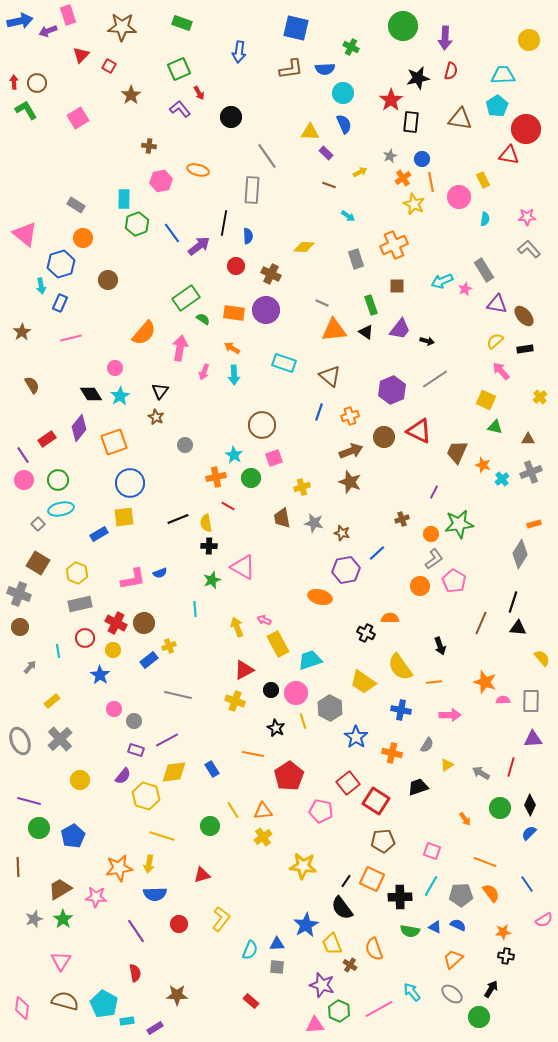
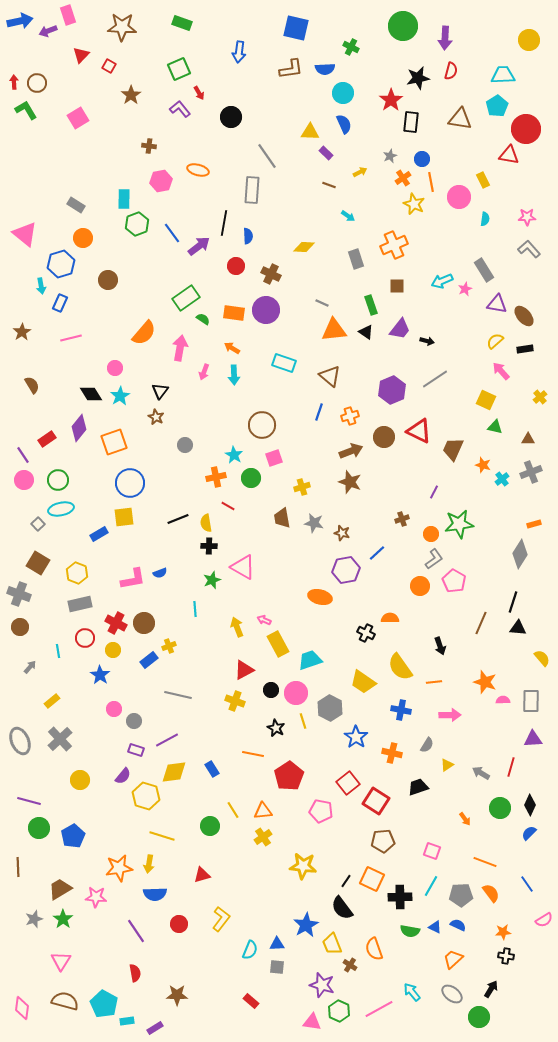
brown trapezoid at (457, 452): moved 4 px left, 3 px up
pink triangle at (315, 1025): moved 3 px left, 3 px up; rotated 12 degrees clockwise
